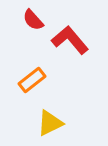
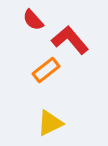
orange rectangle: moved 14 px right, 10 px up
